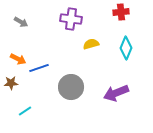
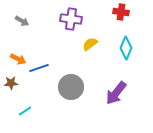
red cross: rotated 14 degrees clockwise
gray arrow: moved 1 px right, 1 px up
yellow semicircle: moved 1 px left; rotated 21 degrees counterclockwise
purple arrow: rotated 30 degrees counterclockwise
